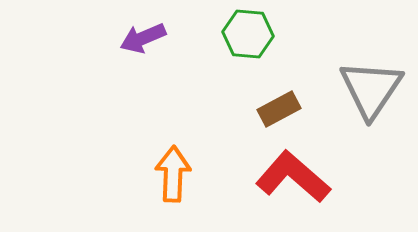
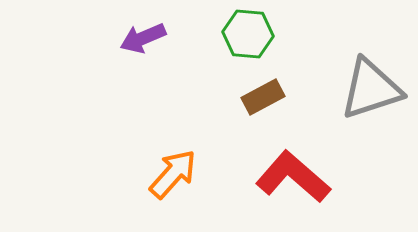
gray triangle: rotated 38 degrees clockwise
brown rectangle: moved 16 px left, 12 px up
orange arrow: rotated 40 degrees clockwise
